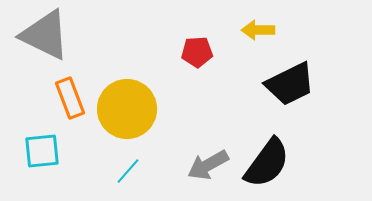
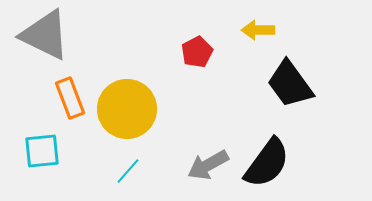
red pentagon: rotated 24 degrees counterclockwise
black trapezoid: rotated 80 degrees clockwise
